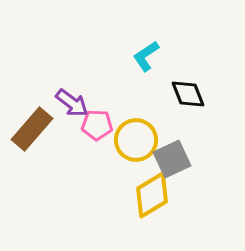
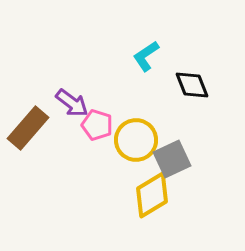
black diamond: moved 4 px right, 9 px up
pink pentagon: rotated 16 degrees clockwise
brown rectangle: moved 4 px left, 1 px up
